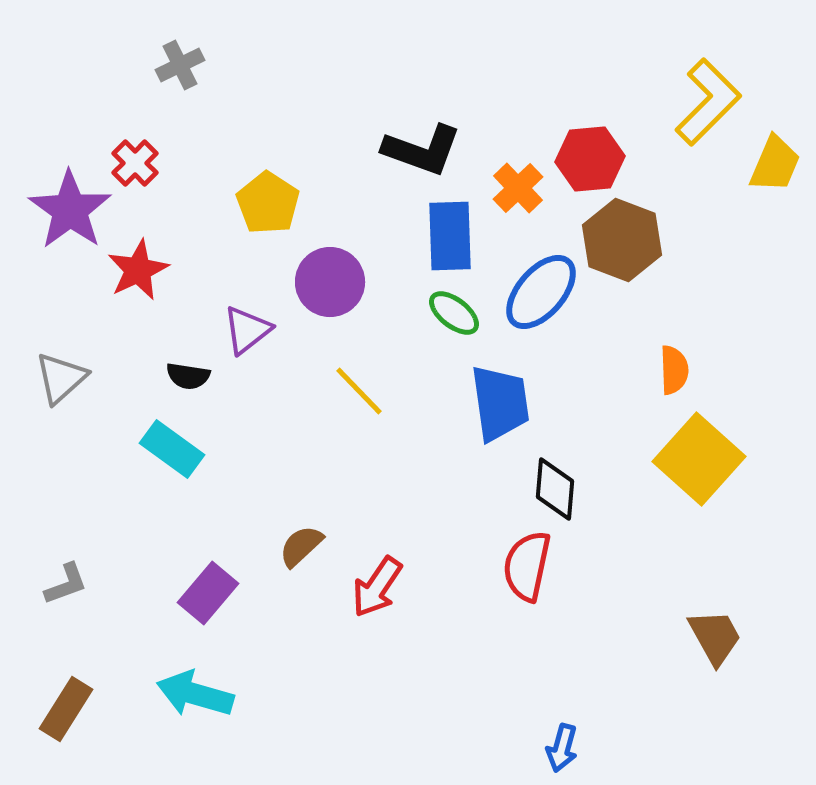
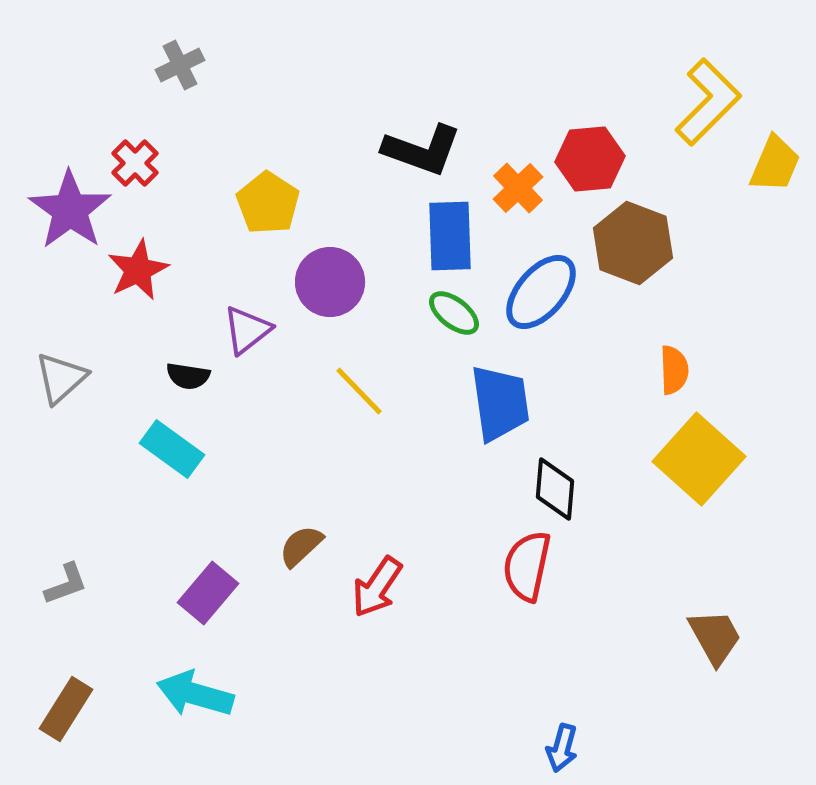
brown hexagon: moved 11 px right, 3 px down
